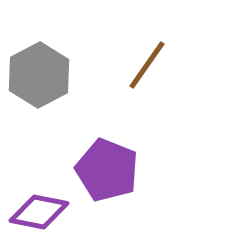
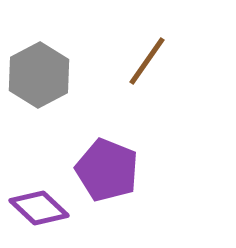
brown line: moved 4 px up
purple diamond: moved 4 px up; rotated 32 degrees clockwise
